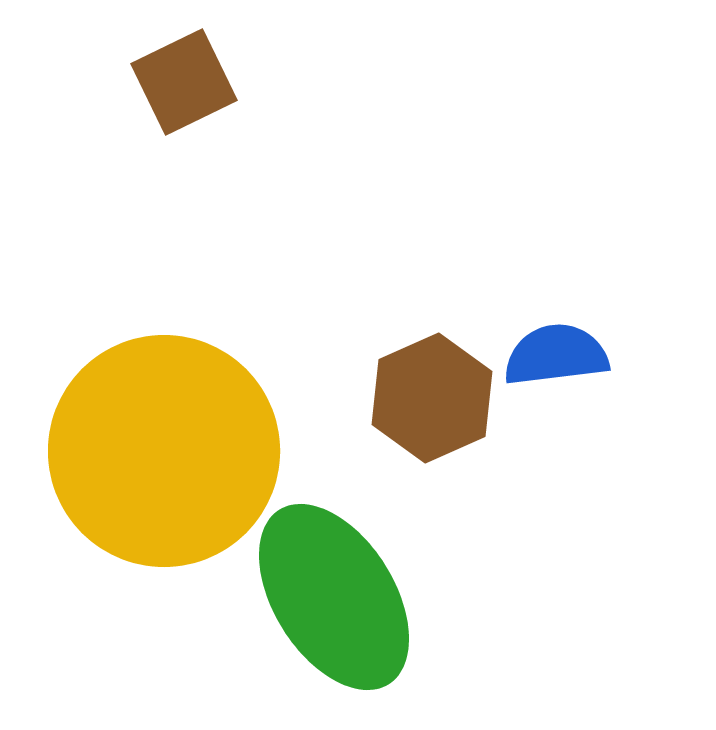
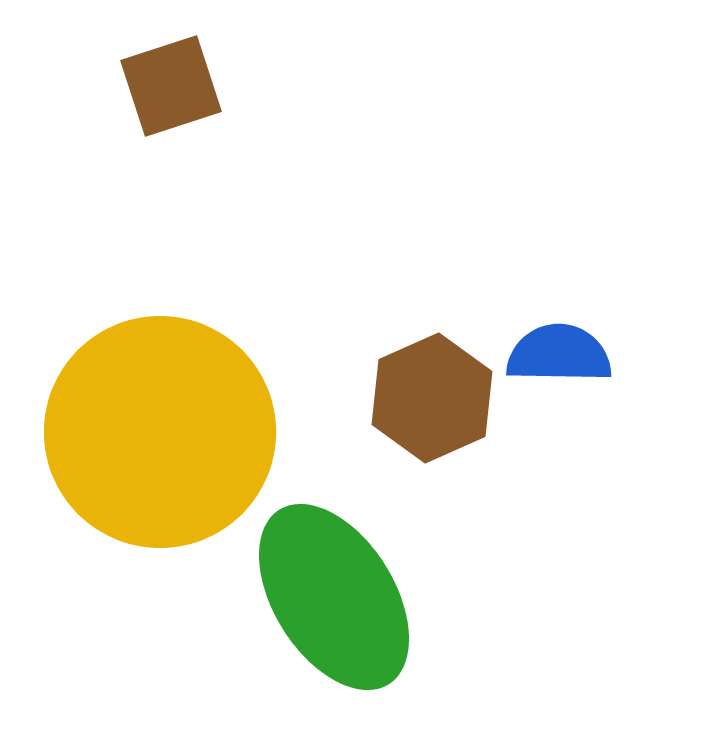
brown square: moved 13 px left, 4 px down; rotated 8 degrees clockwise
blue semicircle: moved 3 px right, 1 px up; rotated 8 degrees clockwise
yellow circle: moved 4 px left, 19 px up
